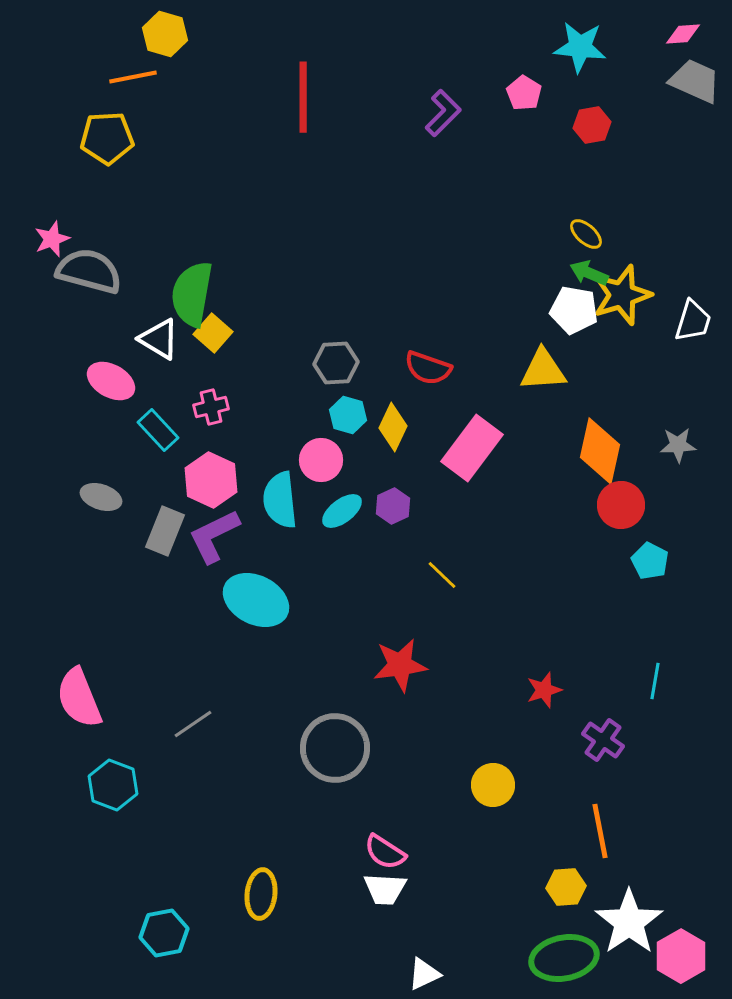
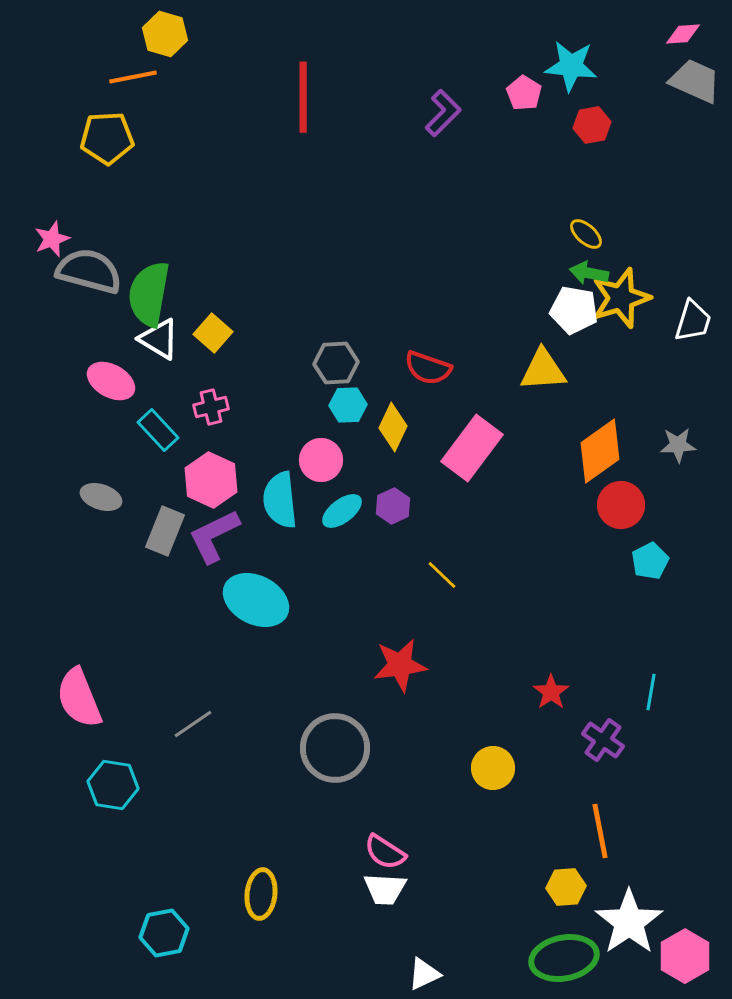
cyan star at (580, 47): moved 9 px left, 19 px down
green arrow at (589, 273): rotated 12 degrees counterclockwise
green semicircle at (192, 294): moved 43 px left
yellow star at (622, 295): moved 1 px left, 3 px down
cyan hexagon at (348, 415): moved 10 px up; rotated 18 degrees counterclockwise
orange diamond at (600, 451): rotated 42 degrees clockwise
cyan pentagon at (650, 561): rotated 18 degrees clockwise
cyan line at (655, 681): moved 4 px left, 11 px down
red star at (544, 690): moved 7 px right, 2 px down; rotated 18 degrees counterclockwise
cyan hexagon at (113, 785): rotated 12 degrees counterclockwise
yellow circle at (493, 785): moved 17 px up
pink hexagon at (681, 956): moved 4 px right
